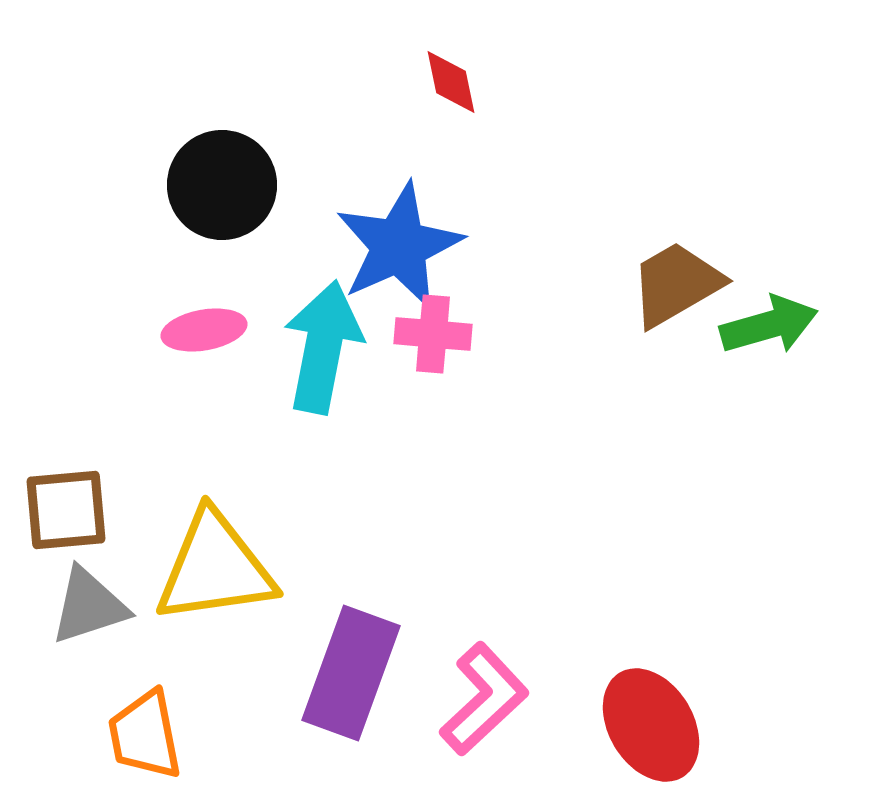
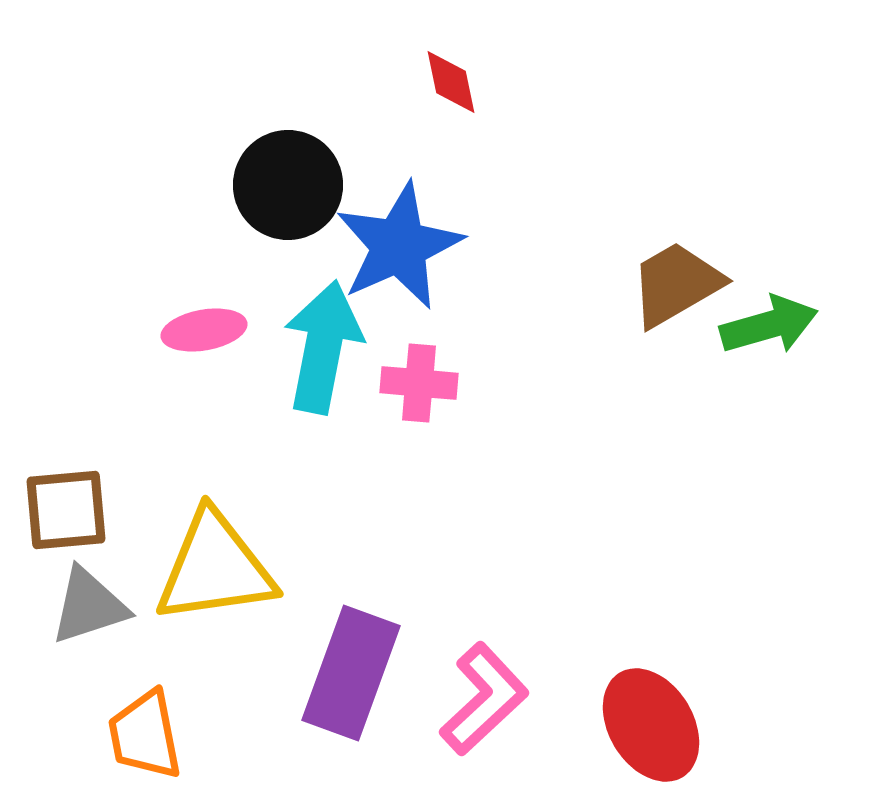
black circle: moved 66 px right
pink cross: moved 14 px left, 49 px down
